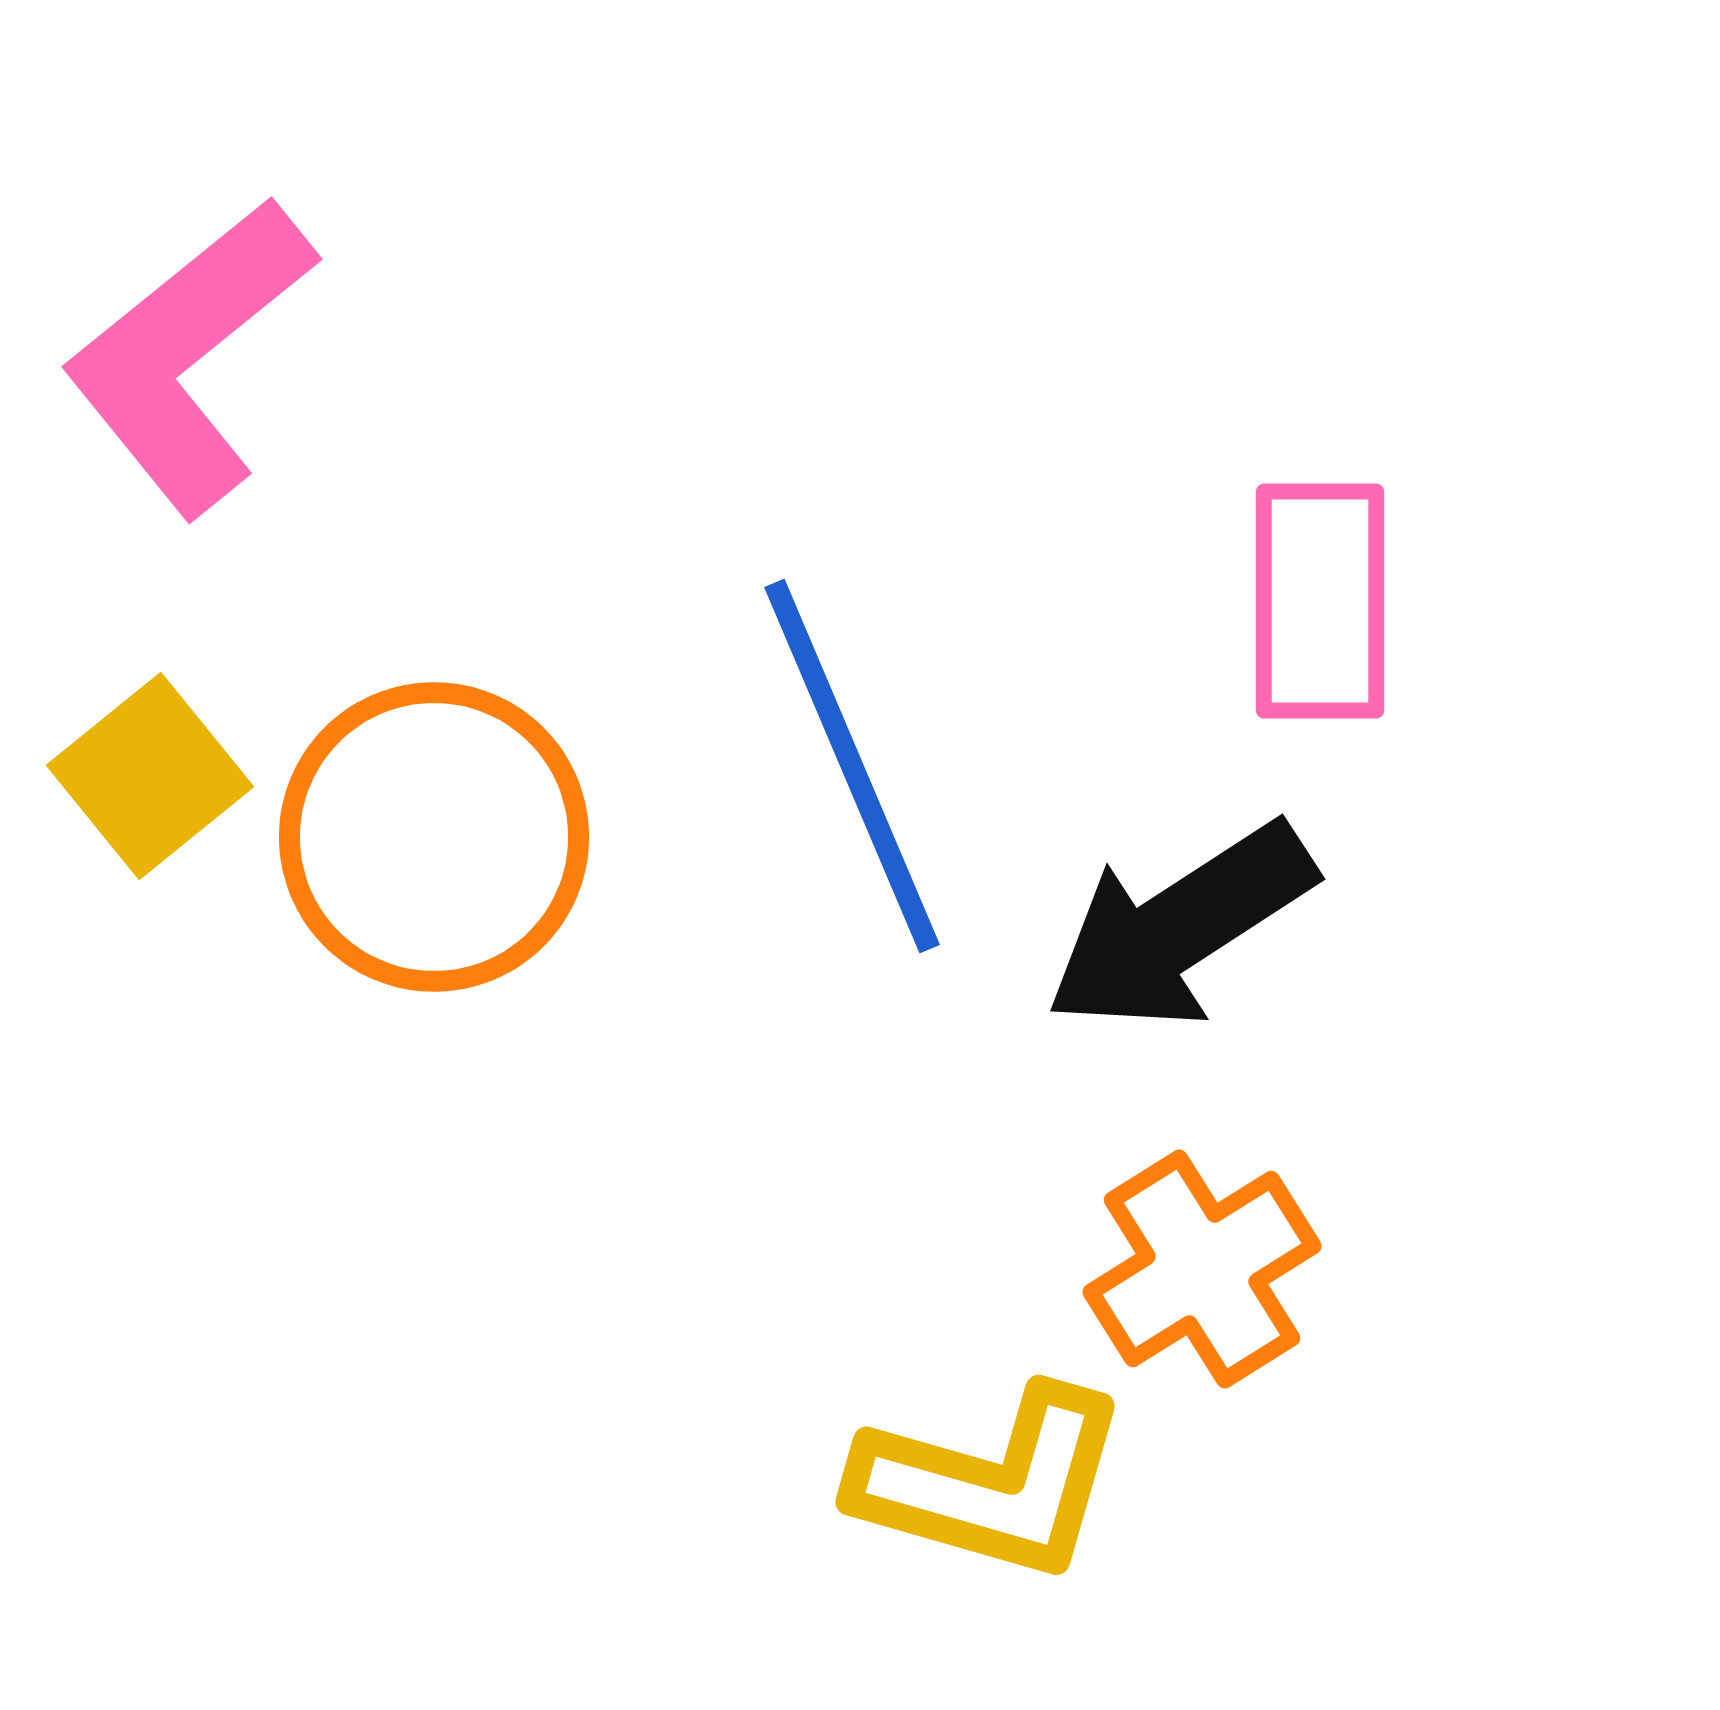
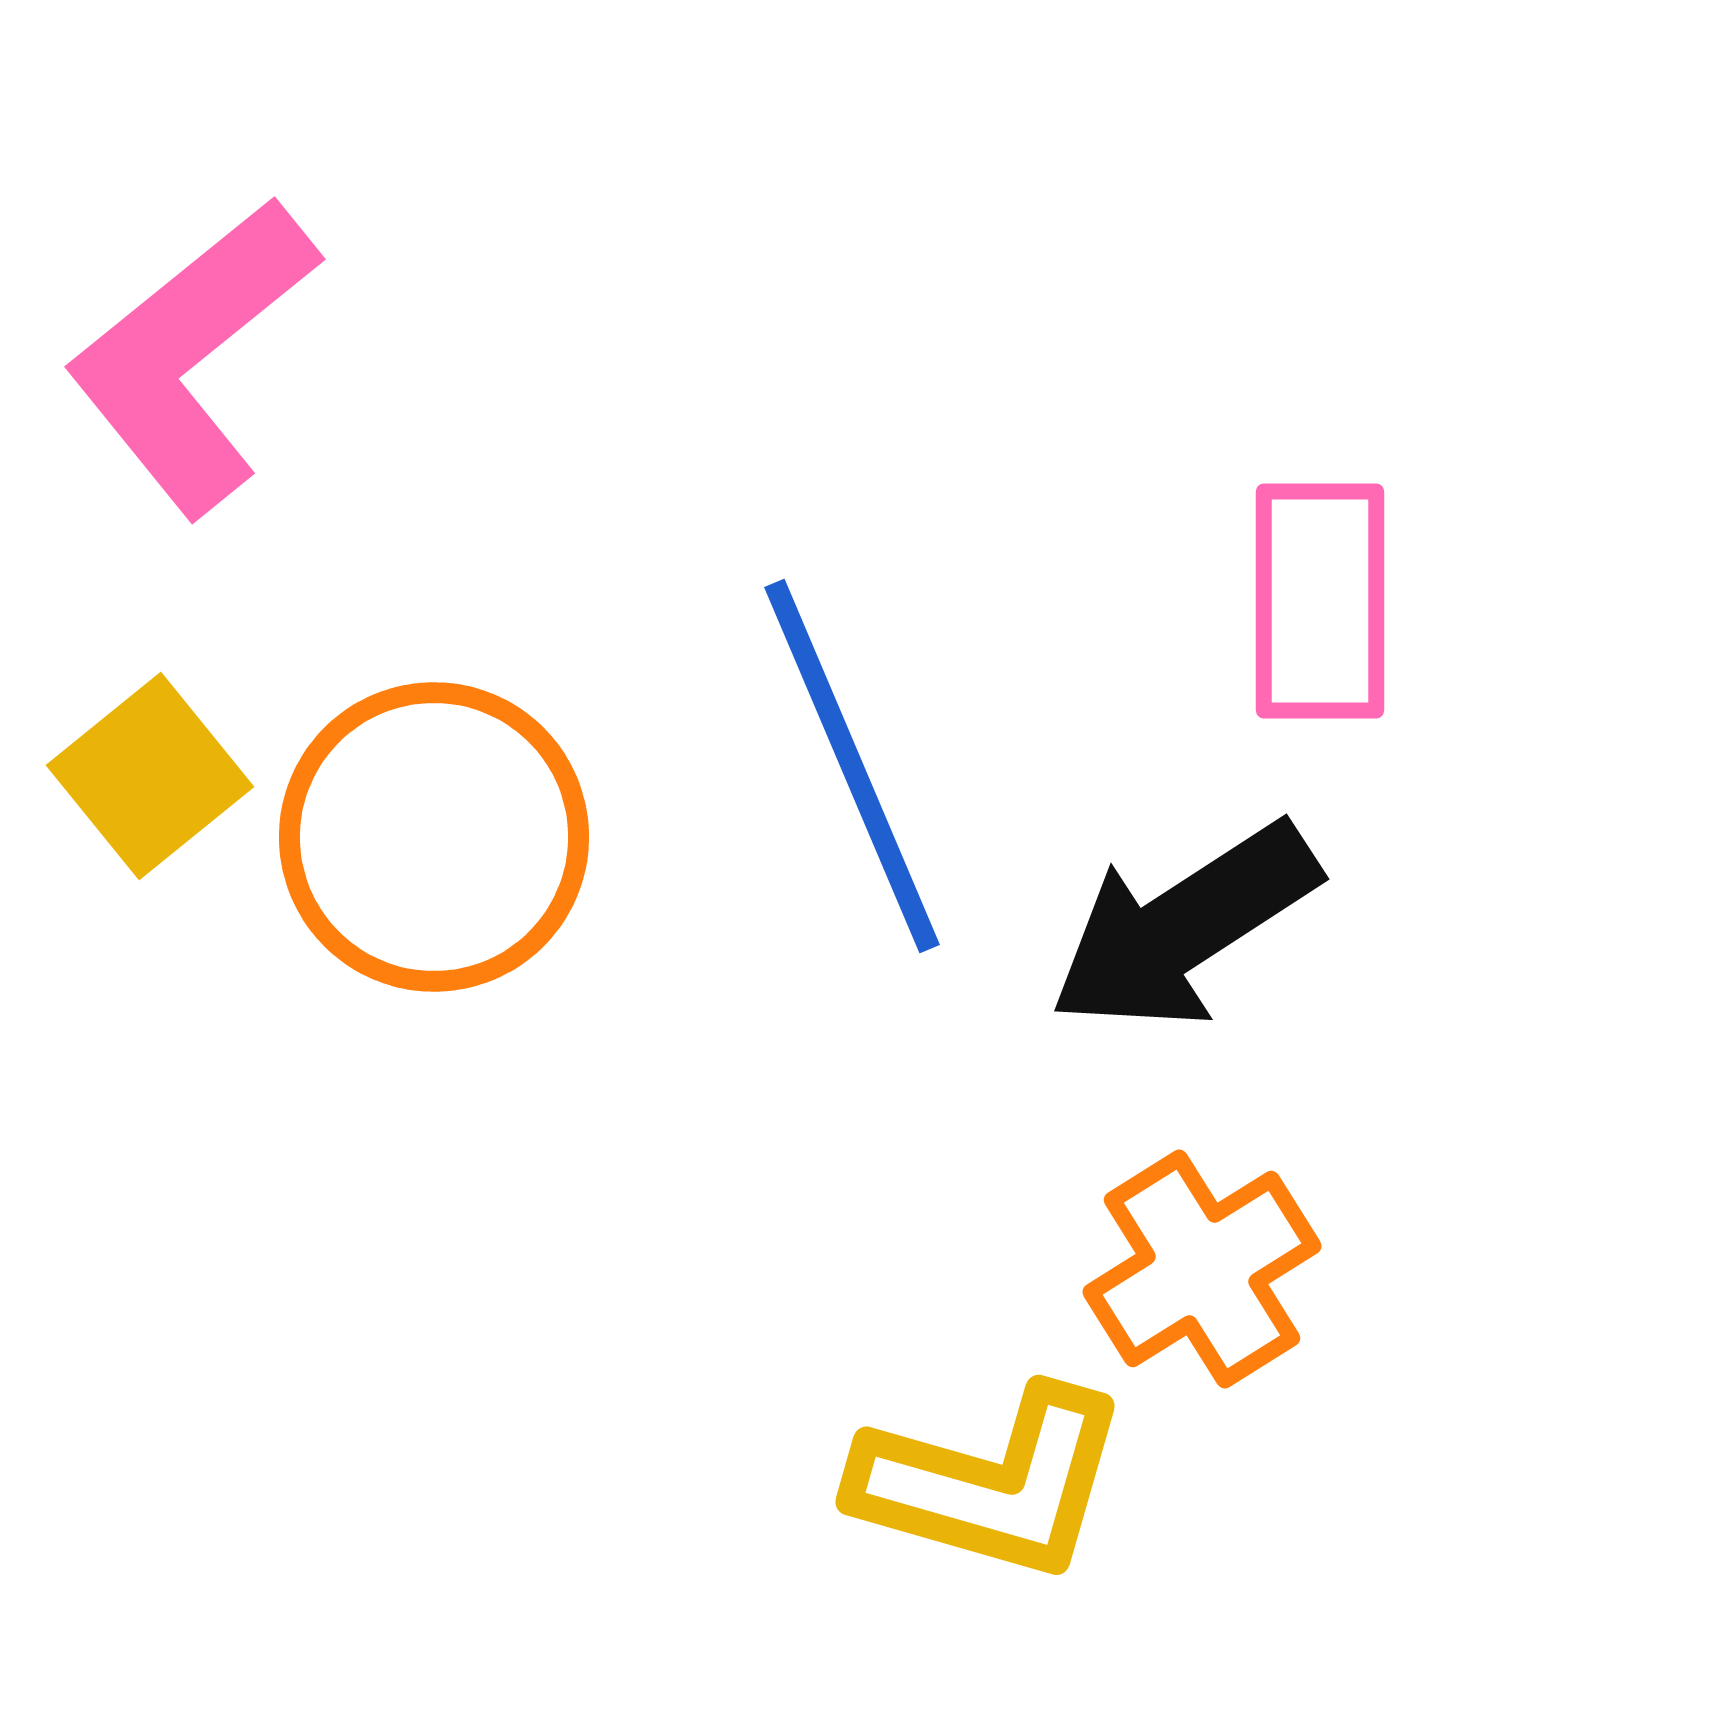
pink L-shape: moved 3 px right
black arrow: moved 4 px right
